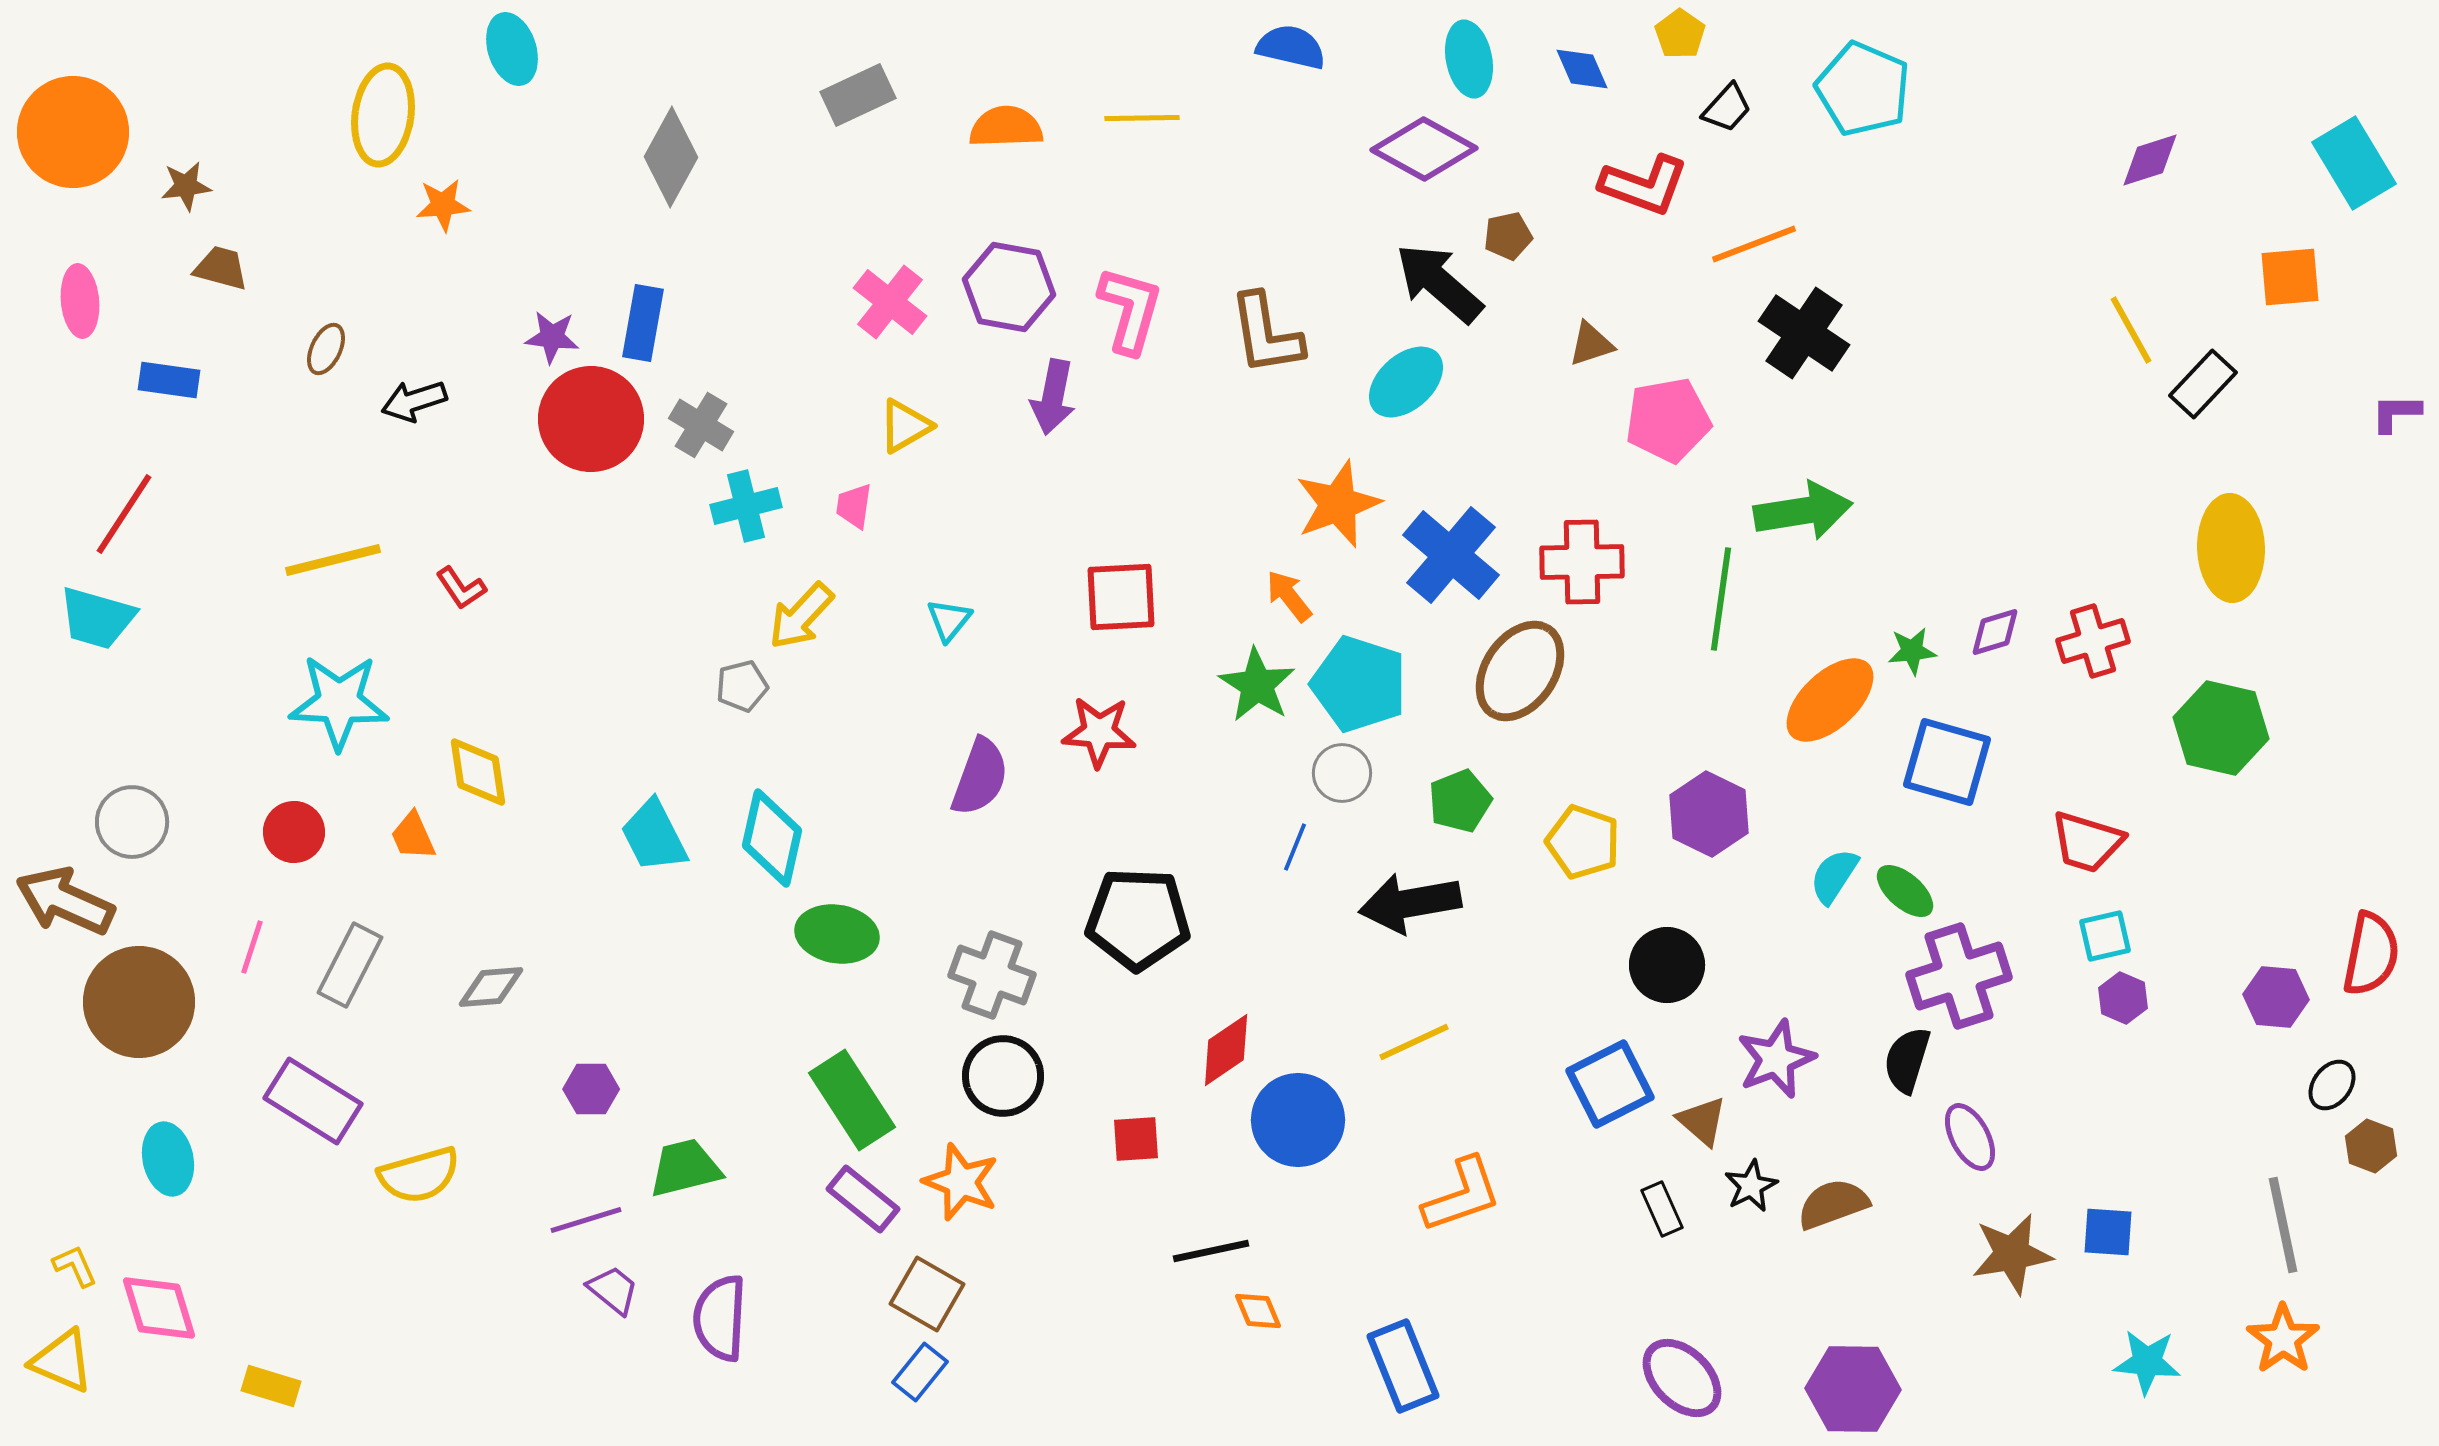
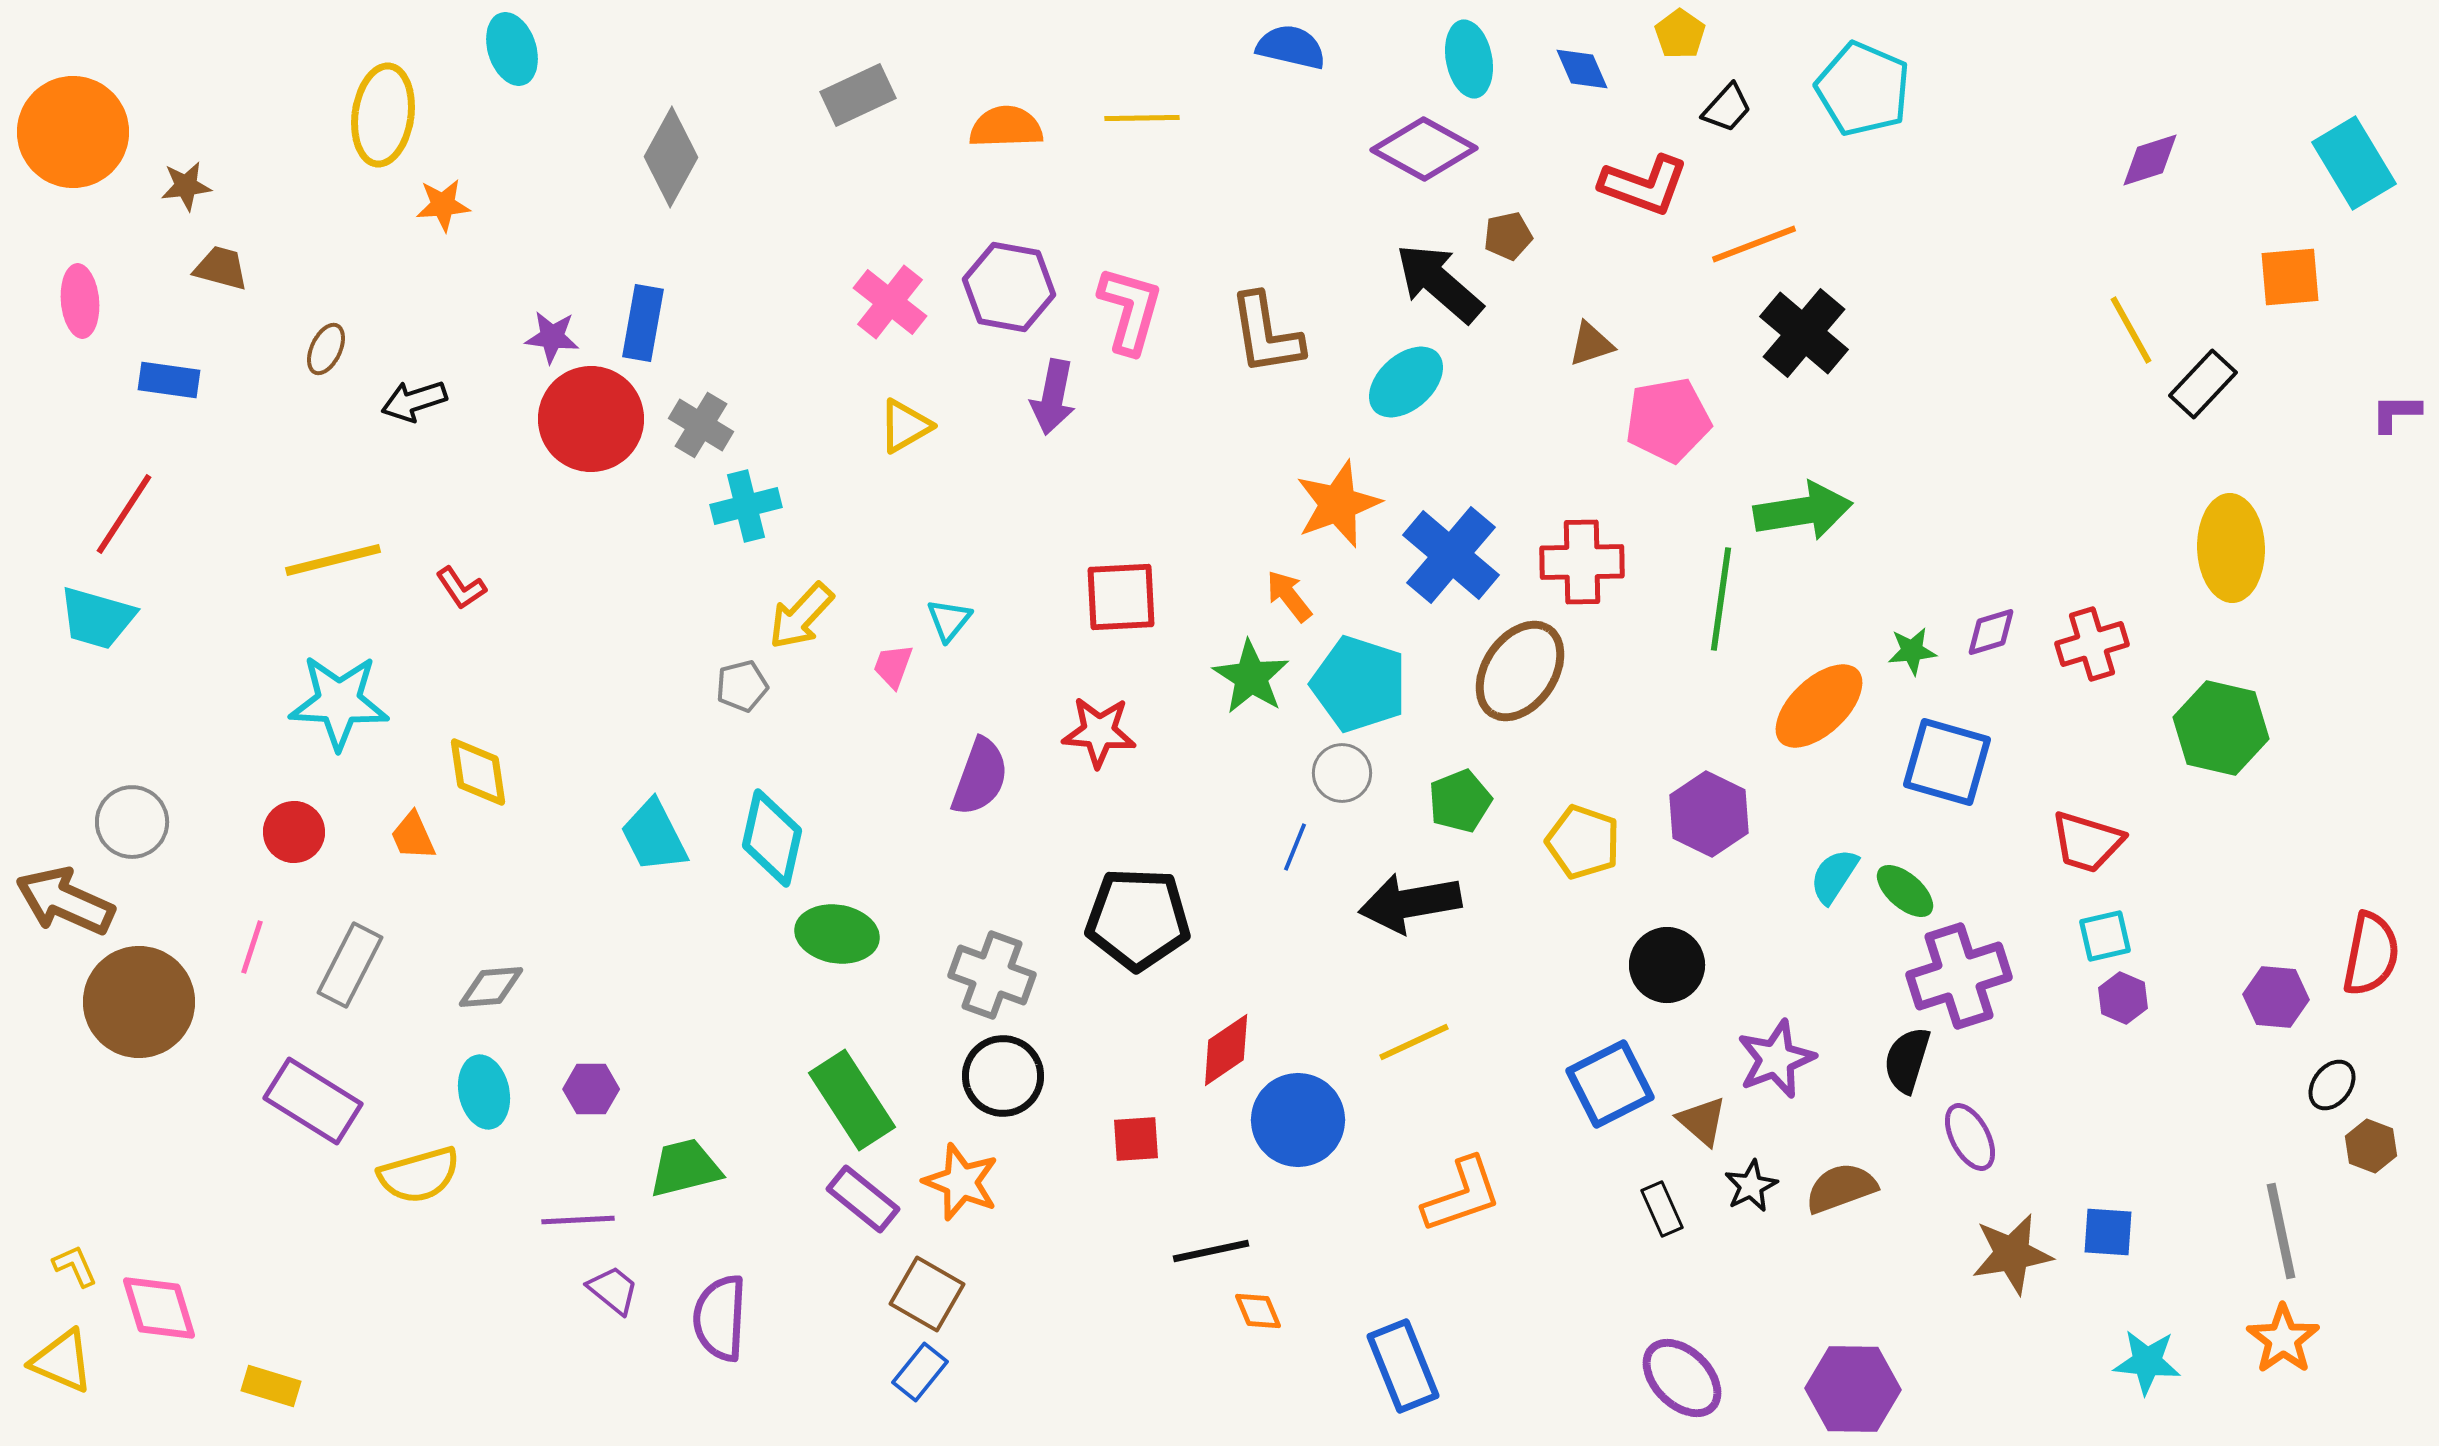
black cross at (1804, 333): rotated 6 degrees clockwise
pink trapezoid at (854, 506): moved 39 px right, 160 px down; rotated 12 degrees clockwise
purple diamond at (1995, 632): moved 4 px left
red cross at (2093, 641): moved 1 px left, 3 px down
green star at (1257, 685): moved 6 px left, 8 px up
orange ellipse at (1830, 700): moved 11 px left, 6 px down
cyan ellipse at (168, 1159): moved 316 px right, 67 px up
brown semicircle at (1833, 1204): moved 8 px right, 16 px up
purple line at (586, 1220): moved 8 px left; rotated 14 degrees clockwise
gray line at (2283, 1225): moved 2 px left, 6 px down
